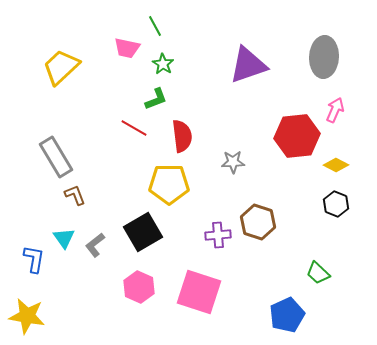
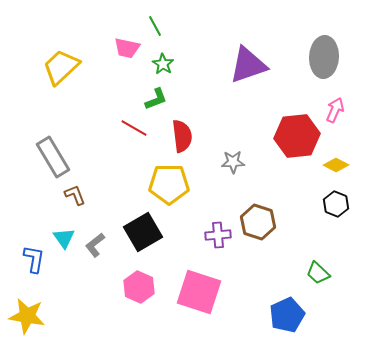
gray rectangle: moved 3 px left
